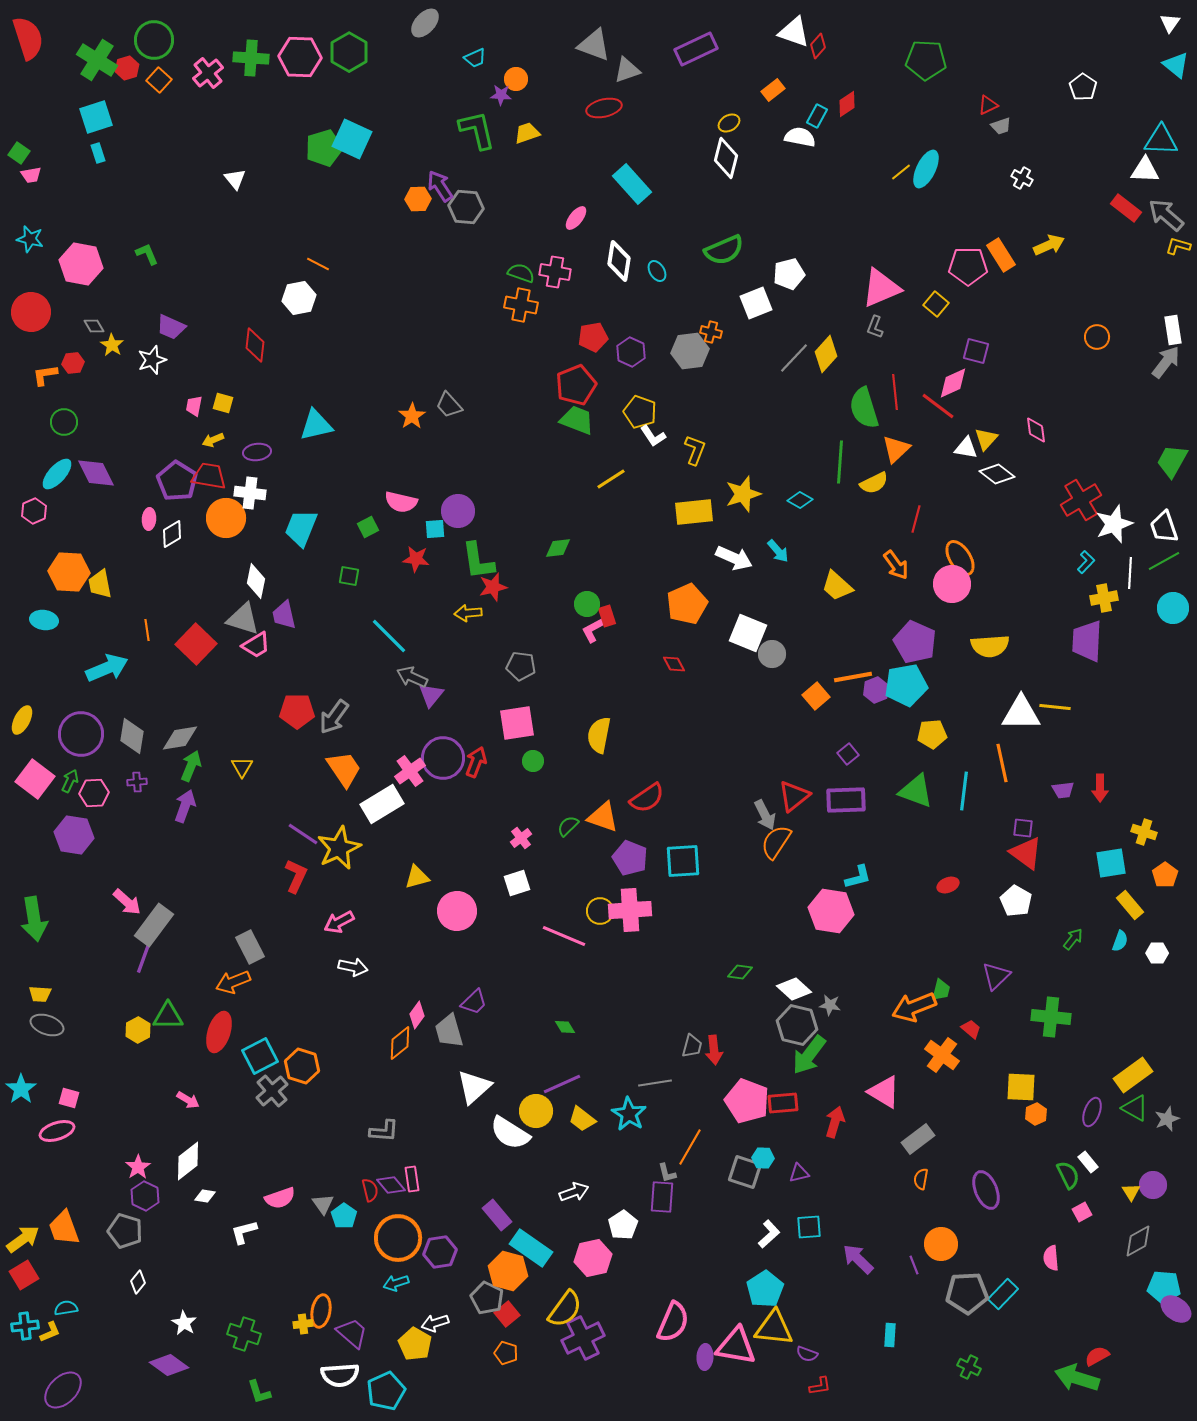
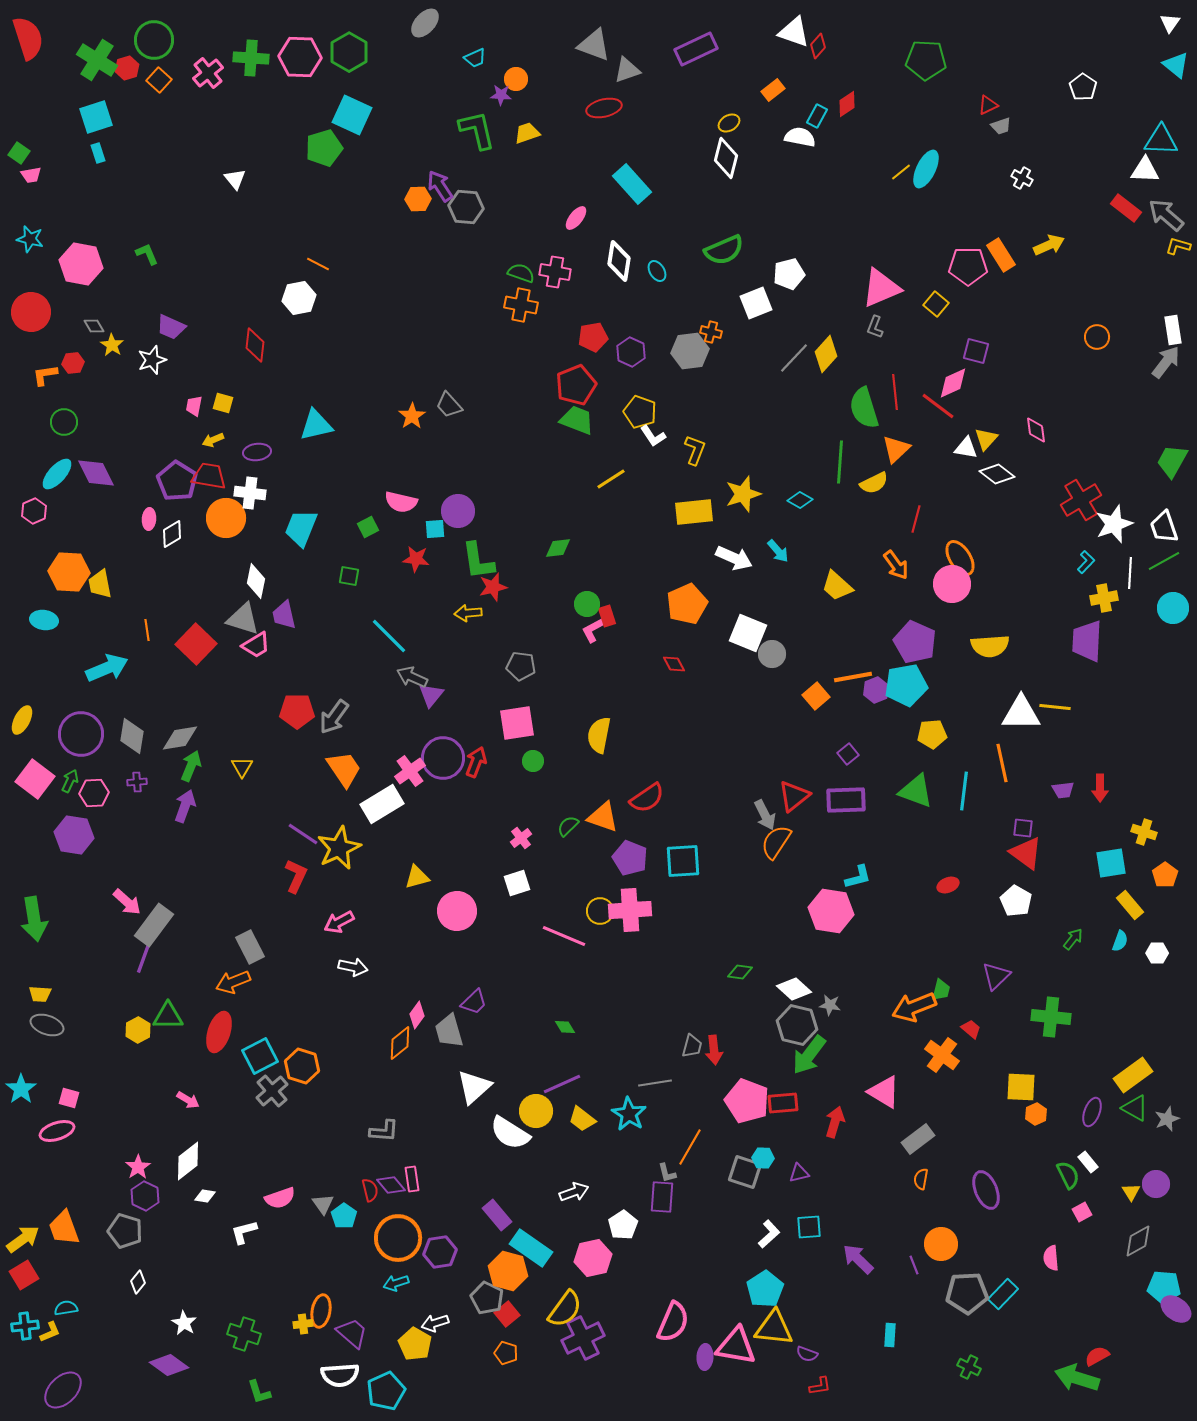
cyan square at (352, 139): moved 24 px up
purple circle at (1153, 1185): moved 3 px right, 1 px up
